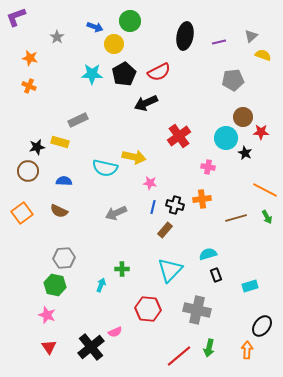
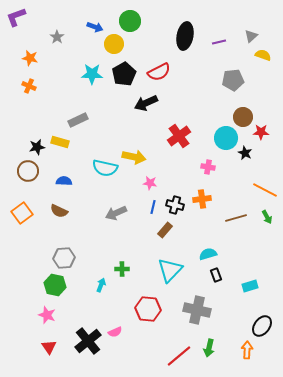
black cross at (91, 347): moved 3 px left, 6 px up
